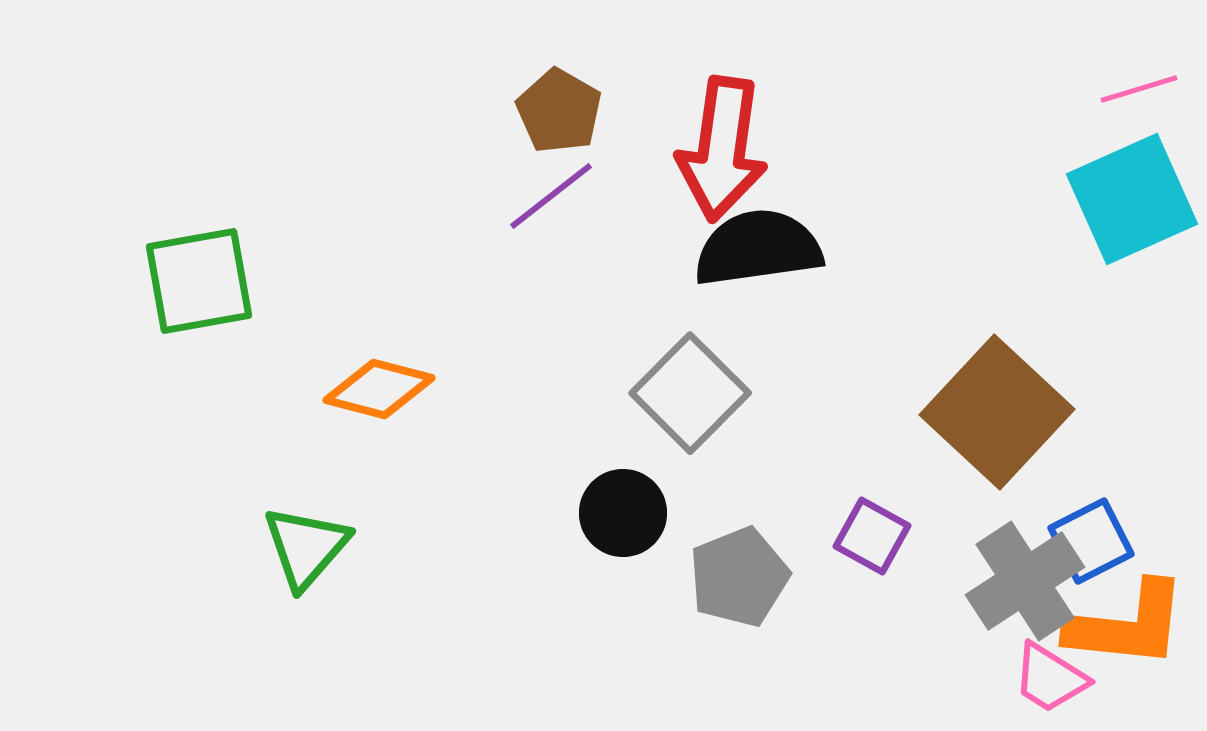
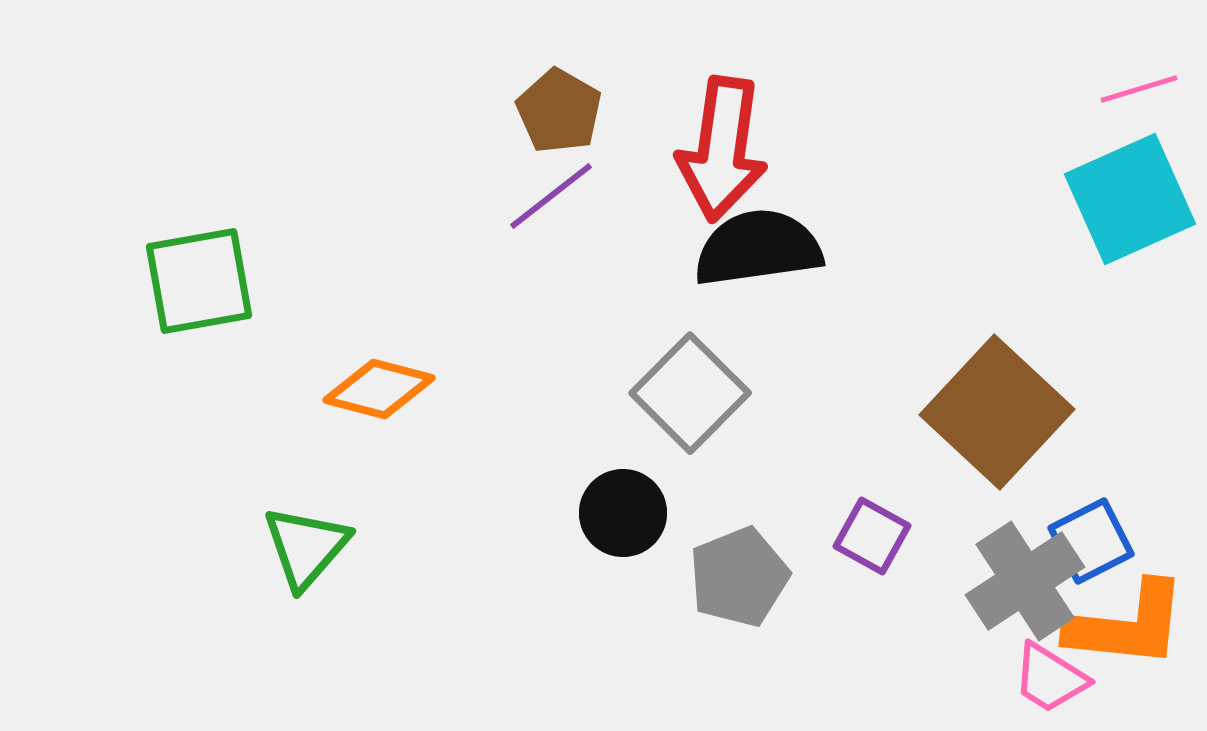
cyan square: moved 2 px left
